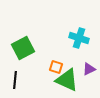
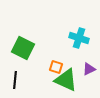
green square: rotated 35 degrees counterclockwise
green triangle: moved 1 px left
